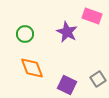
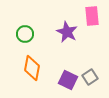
pink rectangle: rotated 66 degrees clockwise
orange diamond: rotated 30 degrees clockwise
gray square: moved 8 px left, 2 px up
purple square: moved 1 px right, 5 px up
